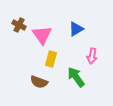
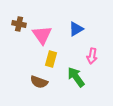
brown cross: moved 1 px up; rotated 16 degrees counterclockwise
